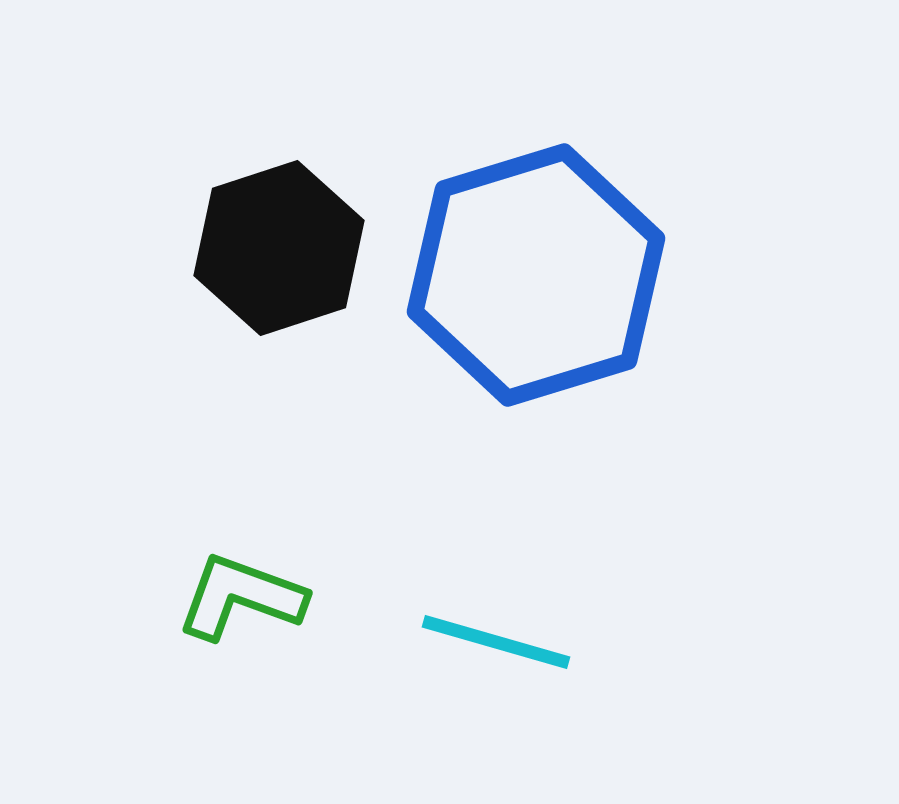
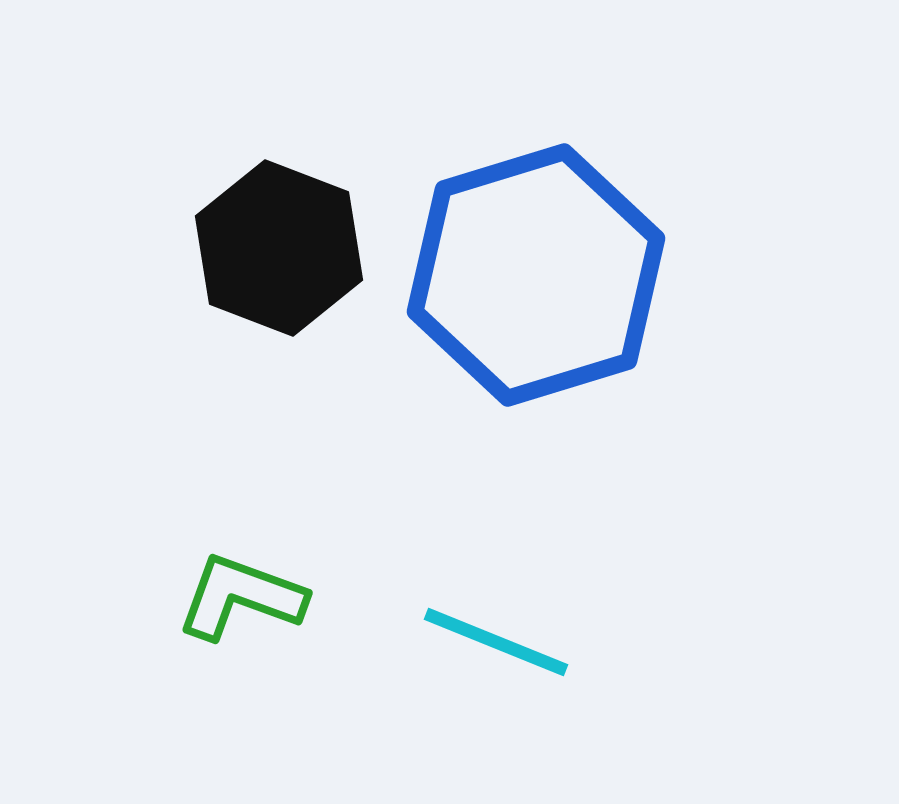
black hexagon: rotated 21 degrees counterclockwise
cyan line: rotated 6 degrees clockwise
